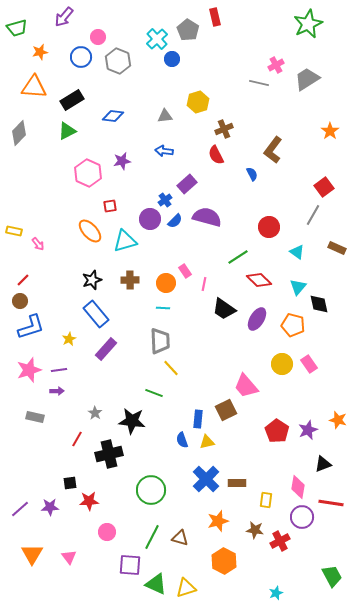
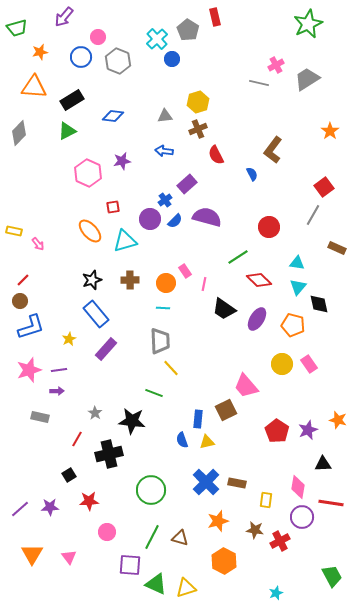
brown cross at (224, 129): moved 26 px left
red square at (110, 206): moved 3 px right, 1 px down
cyan triangle at (297, 252): moved 11 px down; rotated 28 degrees counterclockwise
gray rectangle at (35, 417): moved 5 px right
black triangle at (323, 464): rotated 18 degrees clockwise
blue cross at (206, 479): moved 3 px down
black square at (70, 483): moved 1 px left, 8 px up; rotated 24 degrees counterclockwise
brown rectangle at (237, 483): rotated 12 degrees clockwise
